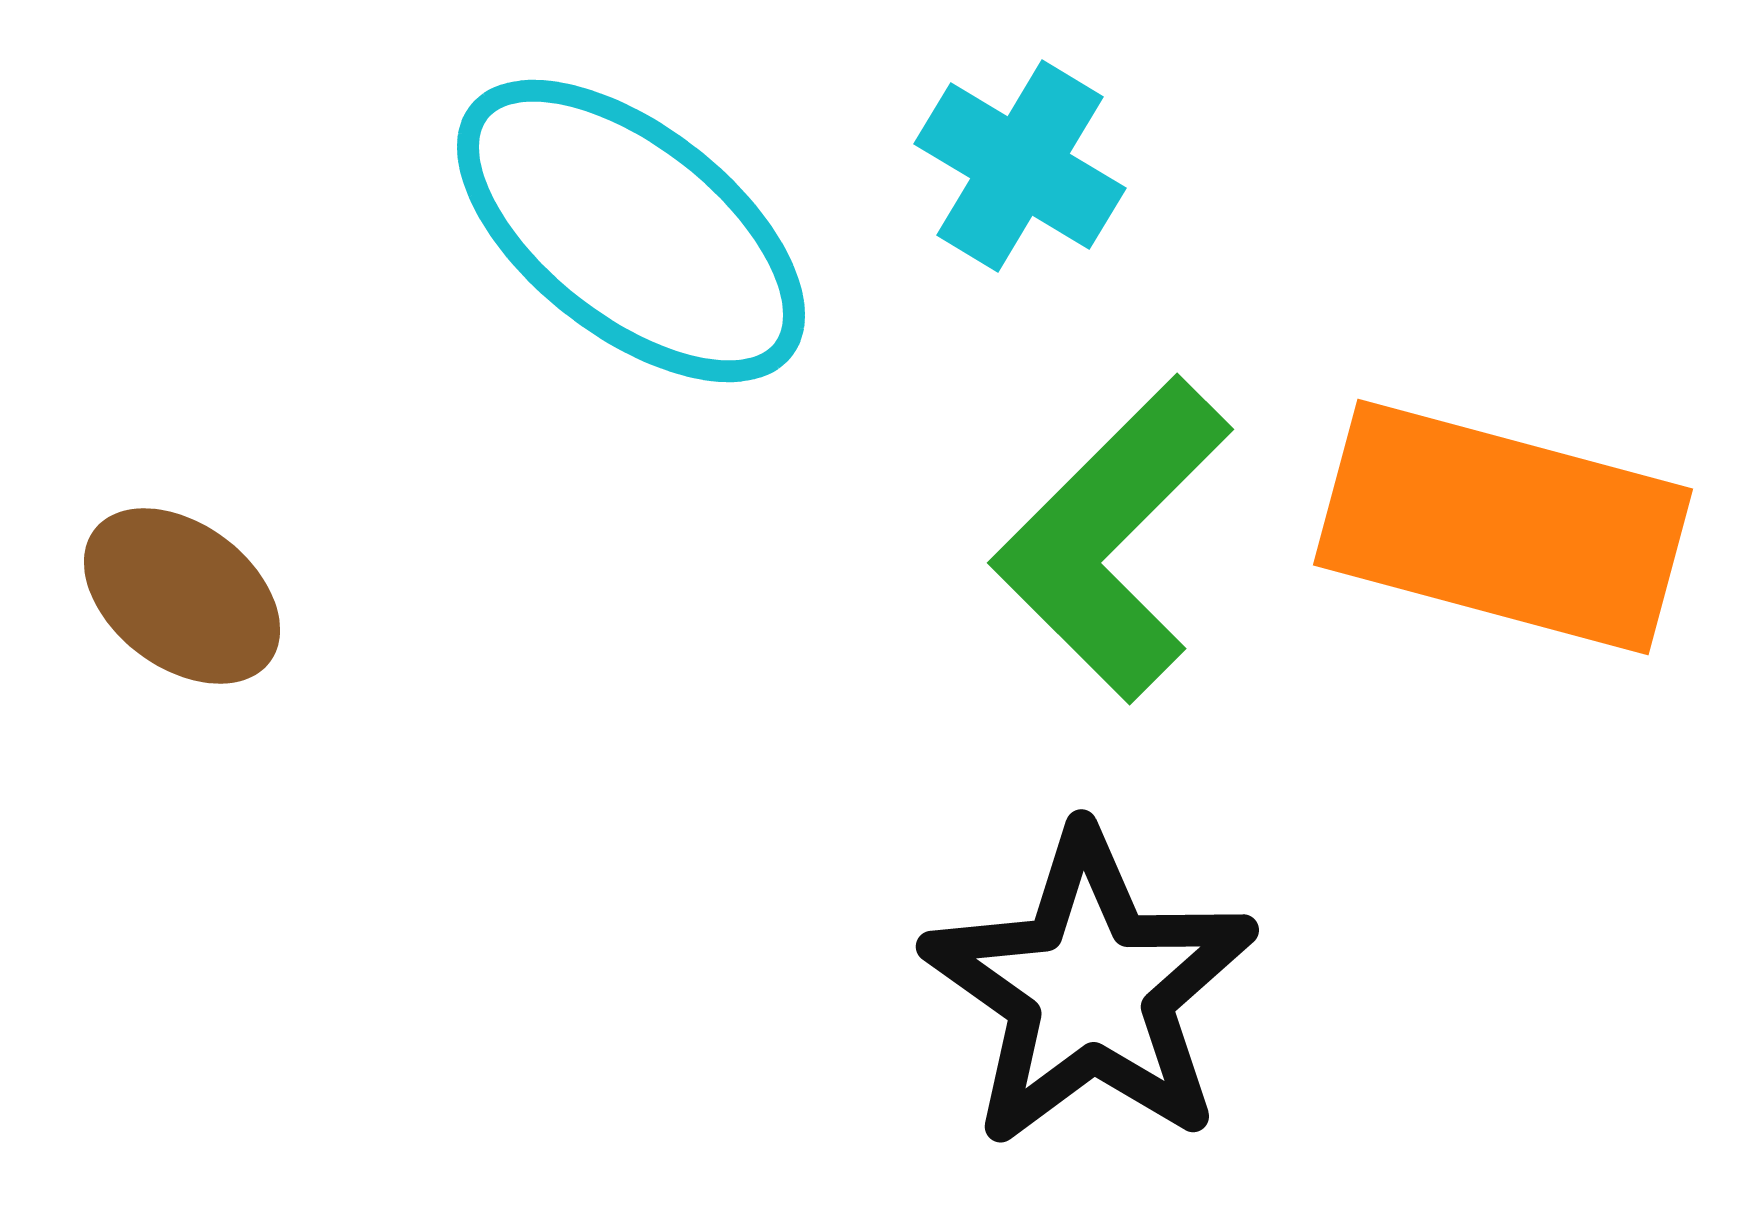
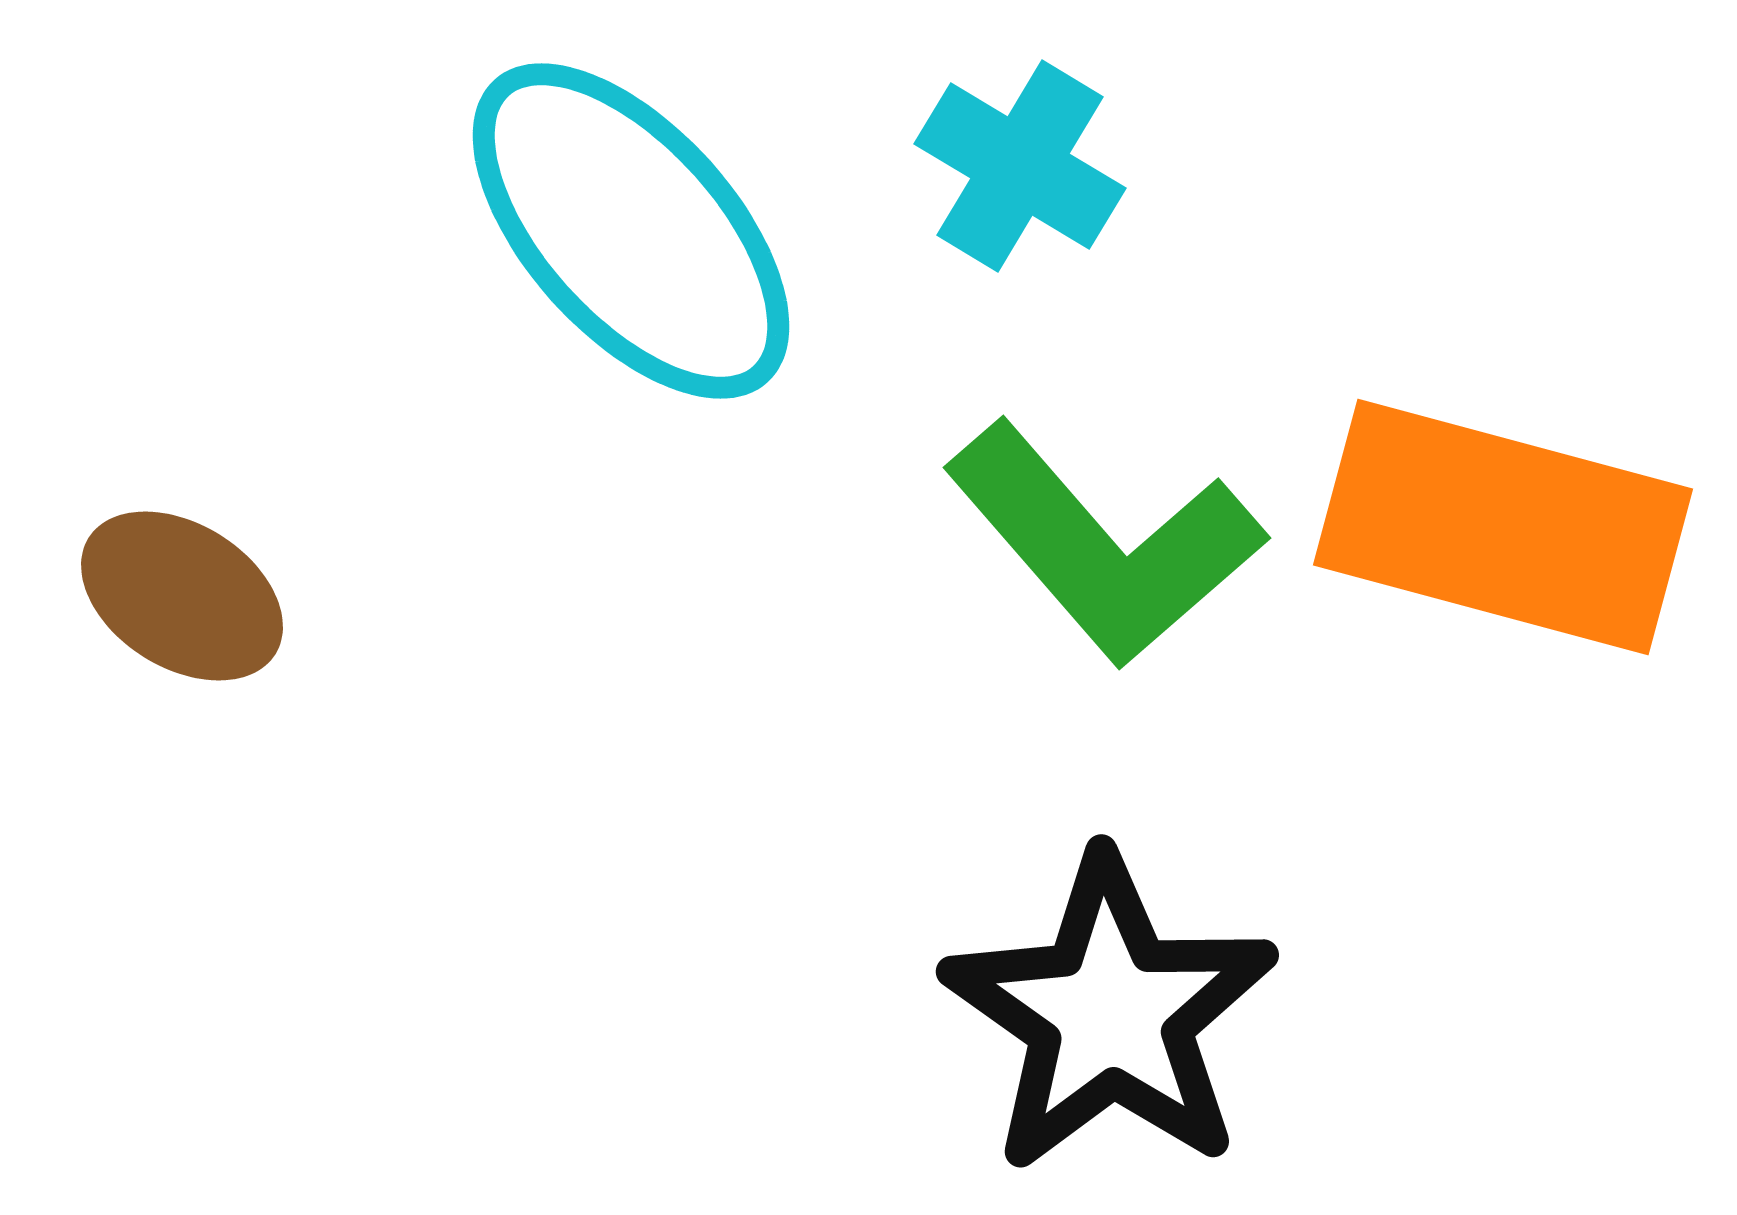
cyan ellipse: rotated 10 degrees clockwise
green L-shape: moved 8 px left, 5 px down; rotated 86 degrees counterclockwise
brown ellipse: rotated 5 degrees counterclockwise
black star: moved 20 px right, 25 px down
